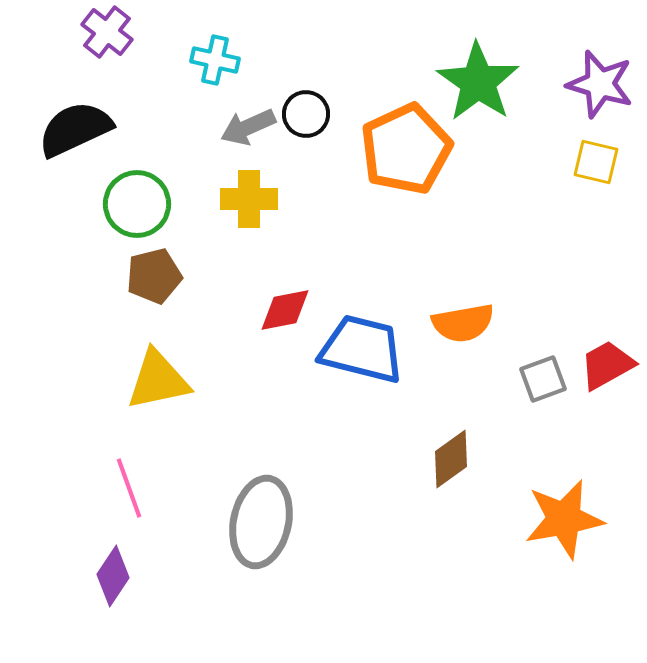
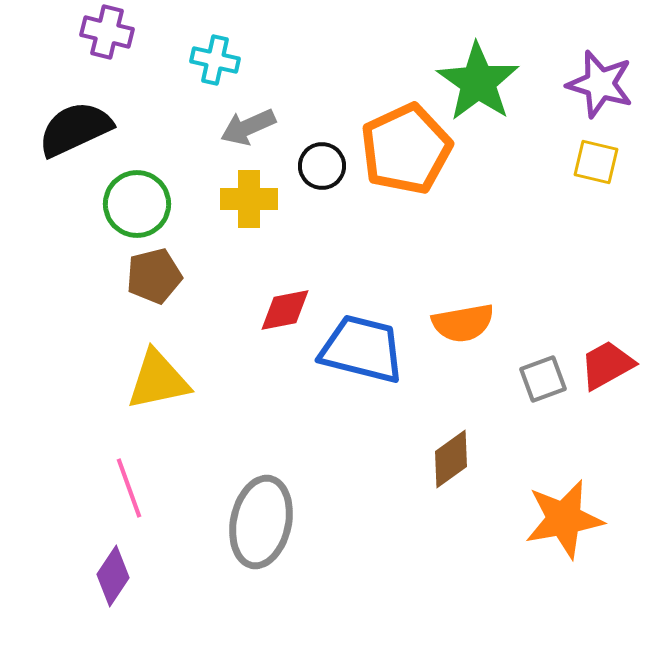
purple cross: rotated 24 degrees counterclockwise
black circle: moved 16 px right, 52 px down
